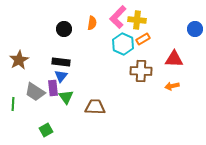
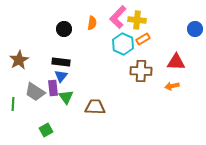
red triangle: moved 2 px right, 3 px down
